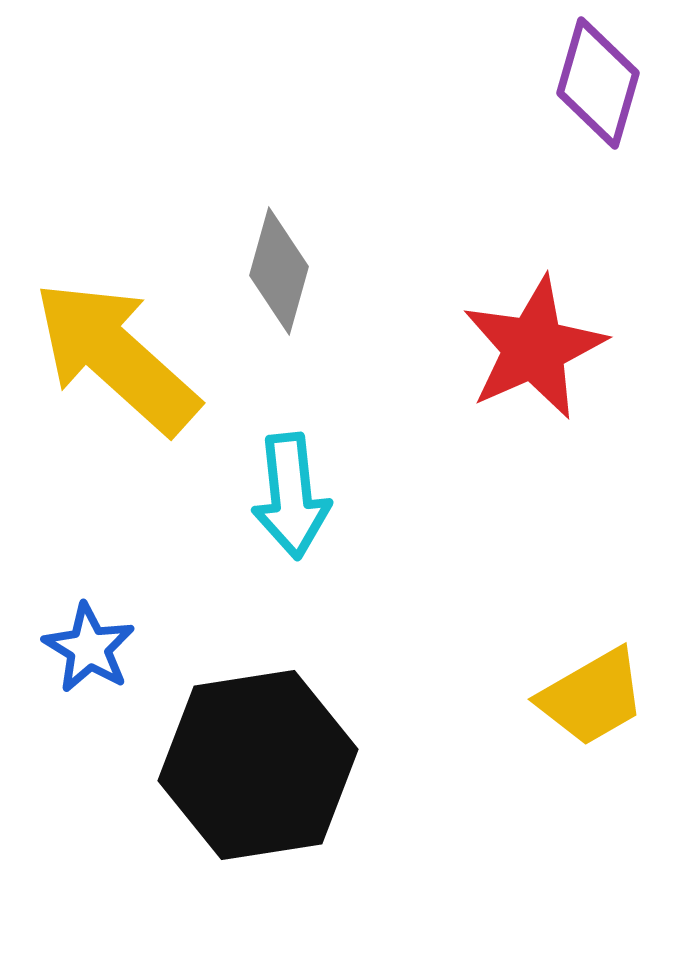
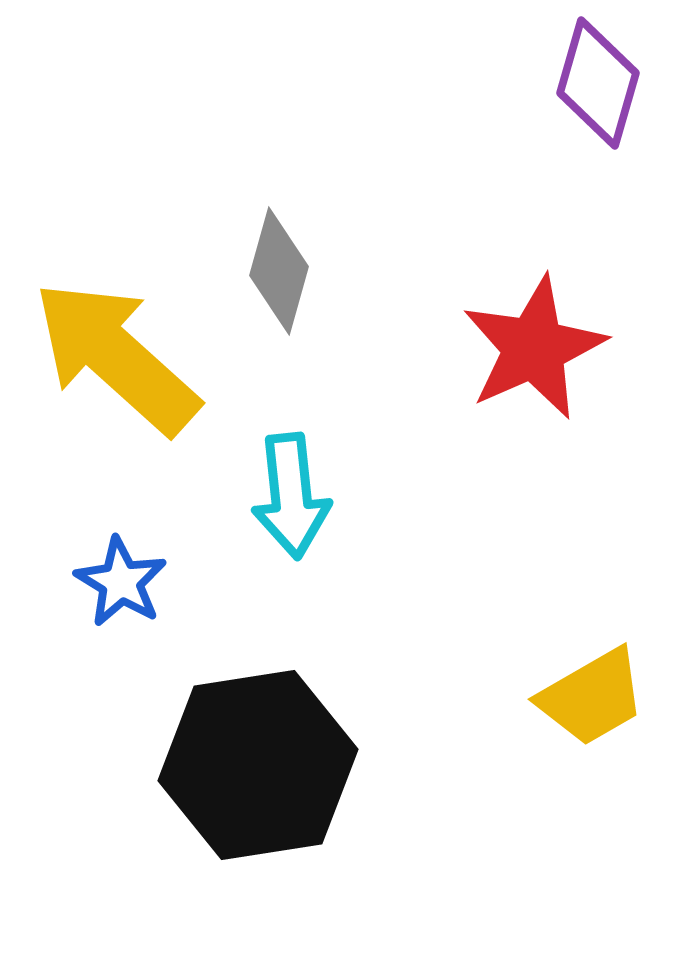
blue star: moved 32 px right, 66 px up
